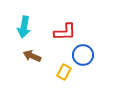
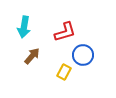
red L-shape: rotated 15 degrees counterclockwise
brown arrow: rotated 108 degrees clockwise
